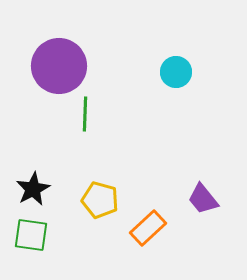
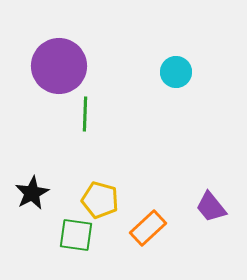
black star: moved 1 px left, 4 px down
purple trapezoid: moved 8 px right, 8 px down
green square: moved 45 px right
